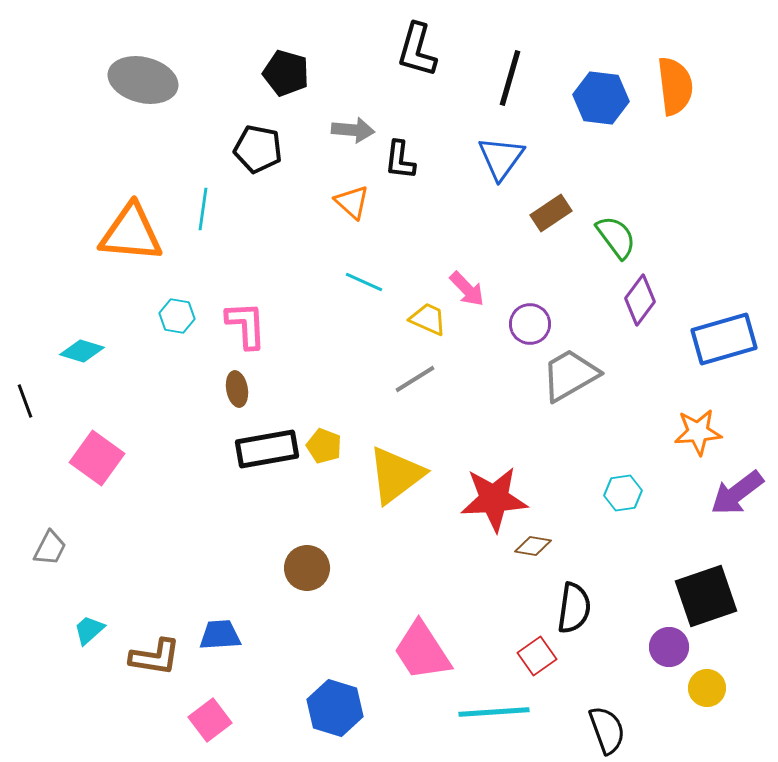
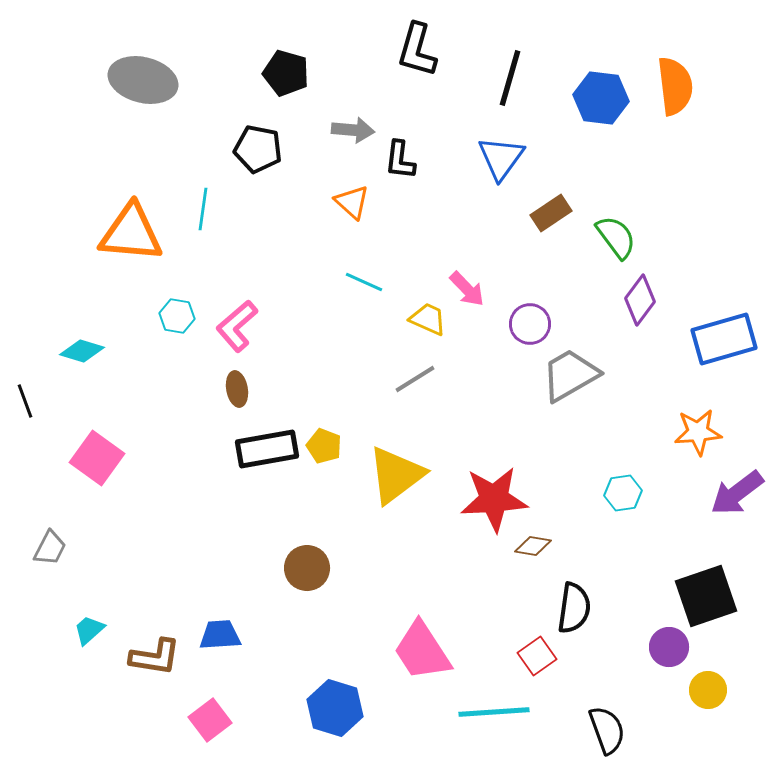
pink L-shape at (246, 325): moved 9 px left, 1 px down; rotated 128 degrees counterclockwise
yellow circle at (707, 688): moved 1 px right, 2 px down
